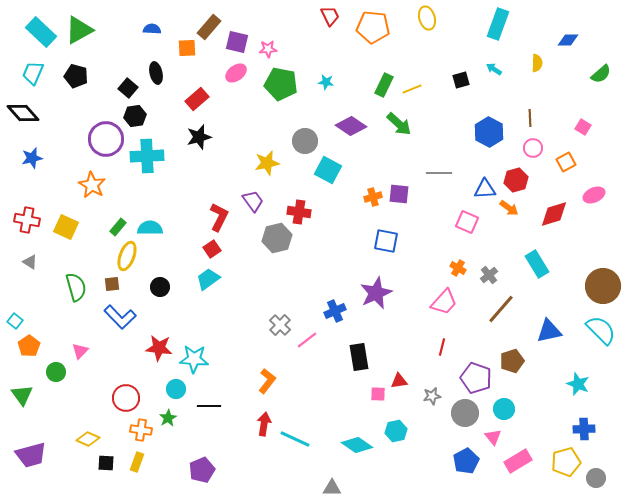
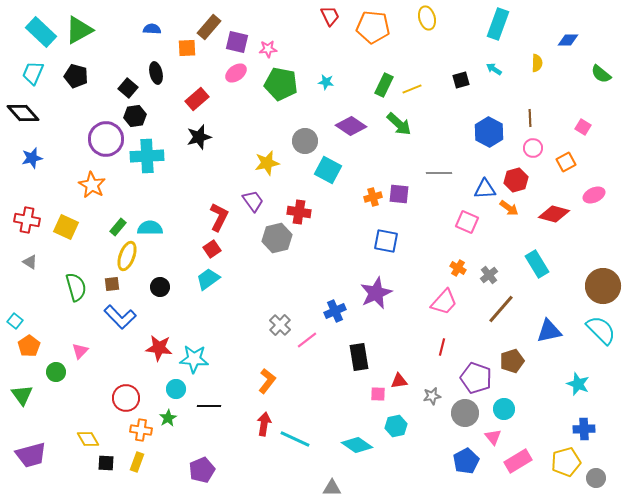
green semicircle at (601, 74): rotated 80 degrees clockwise
red diamond at (554, 214): rotated 32 degrees clockwise
cyan hexagon at (396, 431): moved 5 px up
yellow diamond at (88, 439): rotated 35 degrees clockwise
